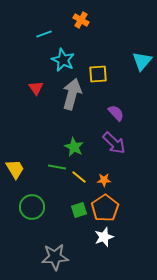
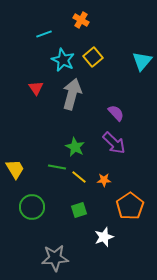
yellow square: moved 5 px left, 17 px up; rotated 36 degrees counterclockwise
green star: moved 1 px right
orange pentagon: moved 25 px right, 2 px up
gray star: moved 1 px down
